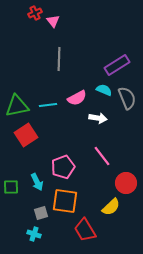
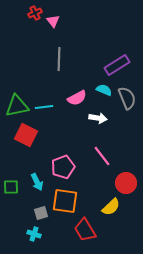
cyan line: moved 4 px left, 2 px down
red square: rotated 30 degrees counterclockwise
